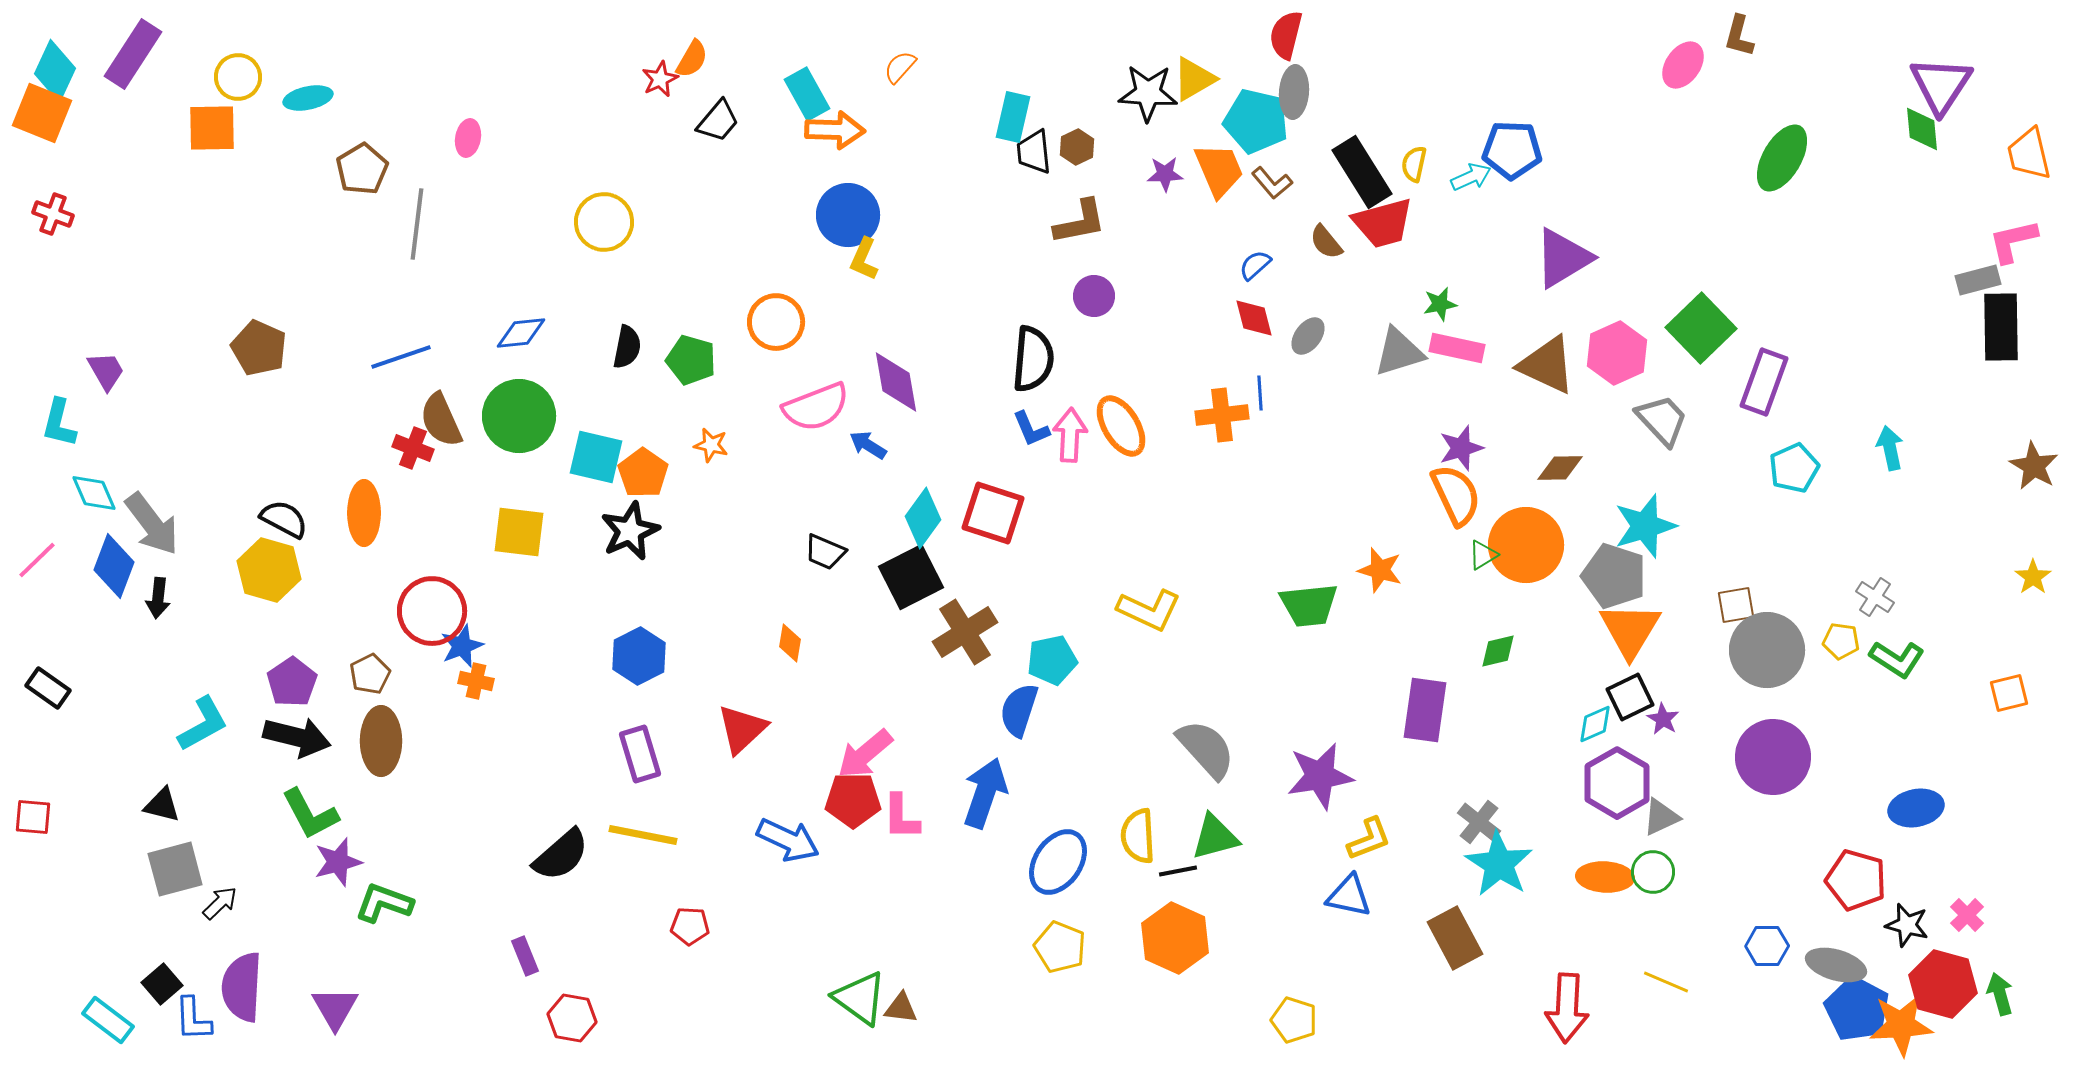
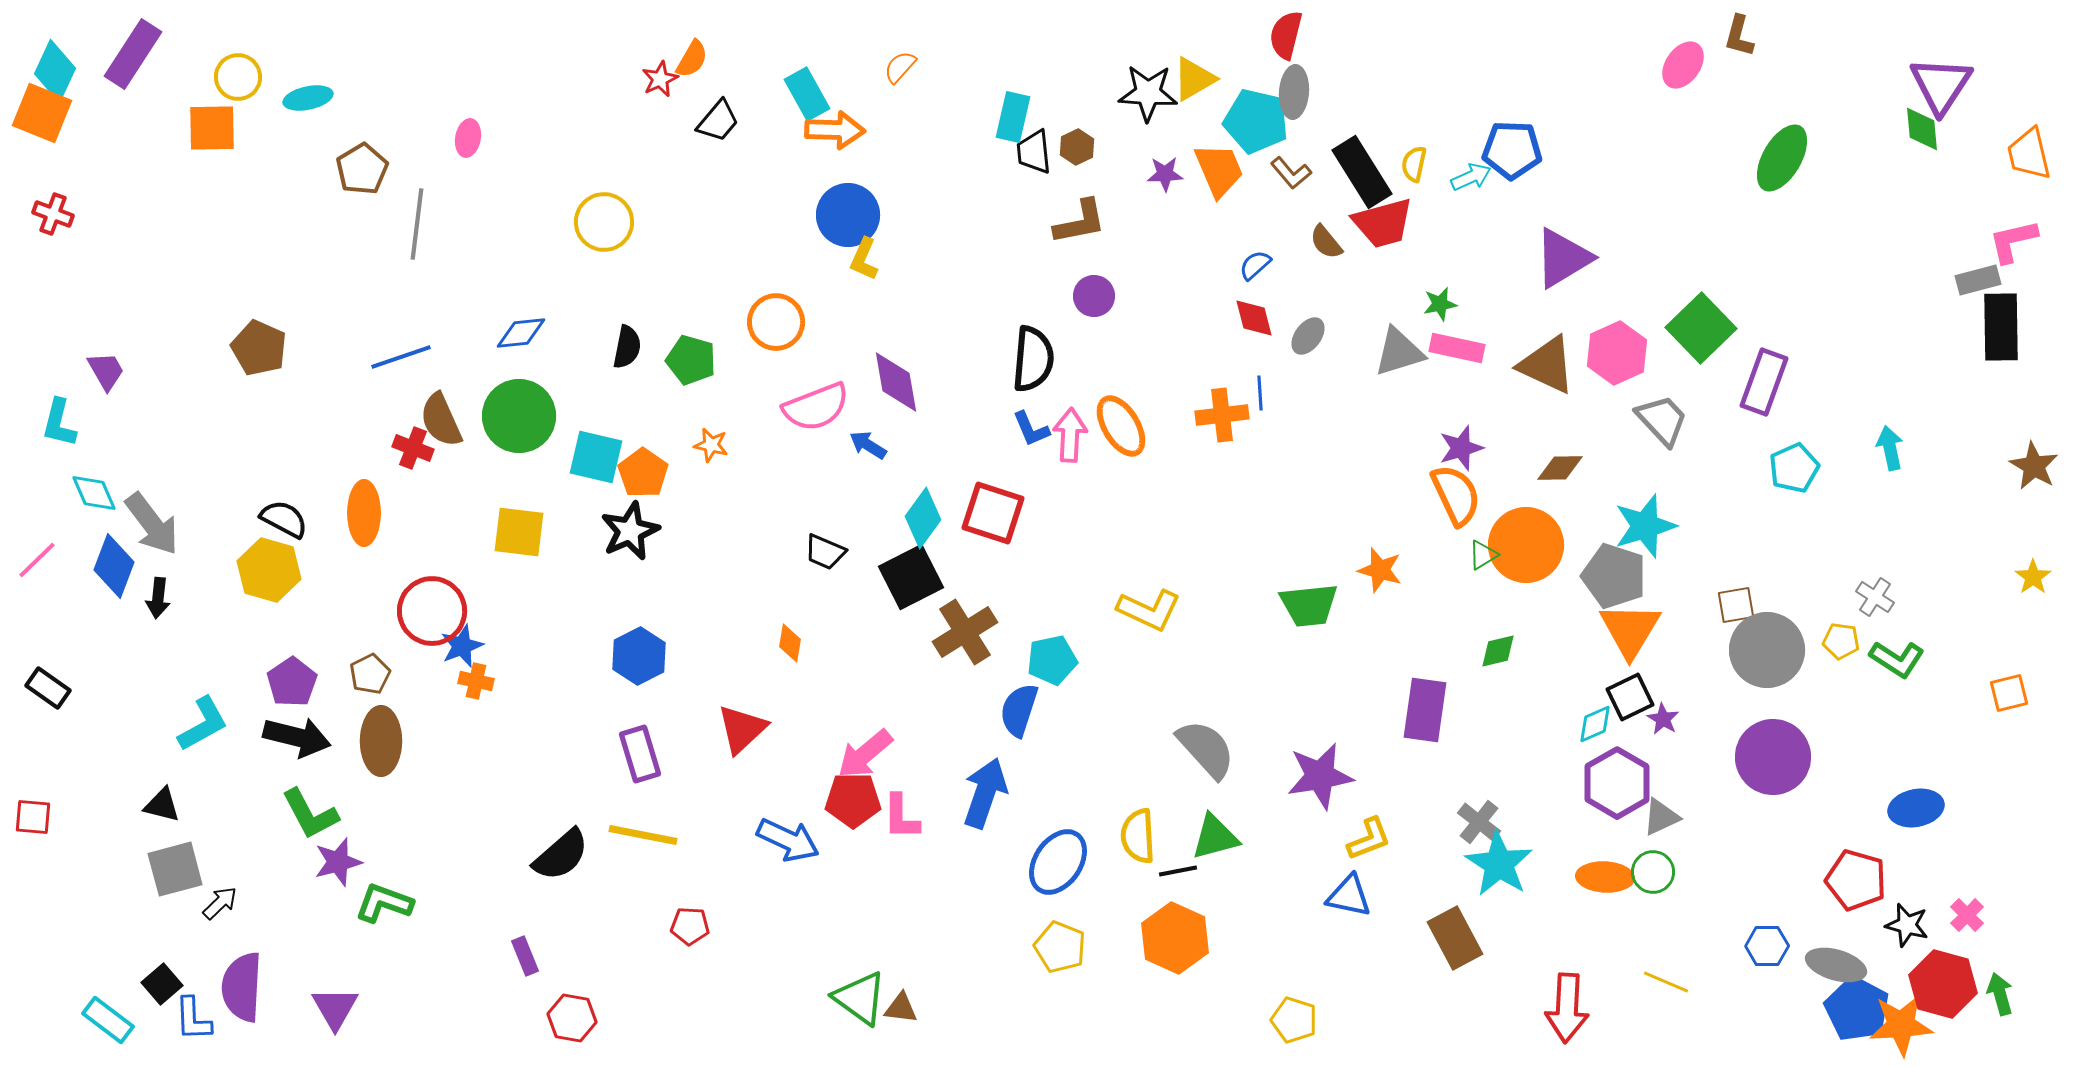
brown L-shape at (1272, 183): moved 19 px right, 10 px up
